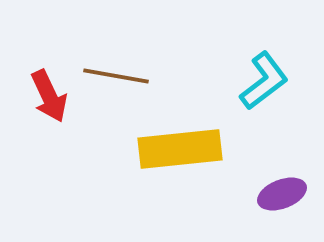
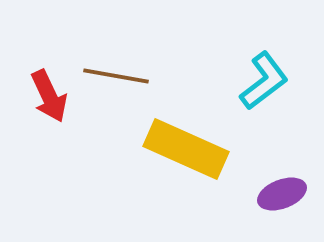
yellow rectangle: moved 6 px right; rotated 30 degrees clockwise
